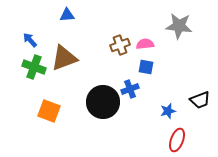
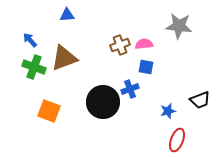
pink semicircle: moved 1 px left
